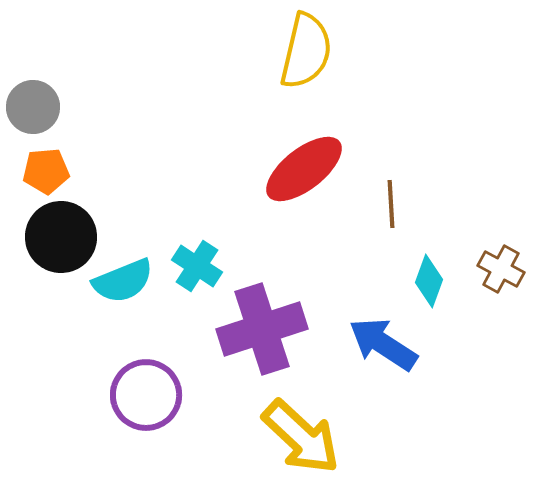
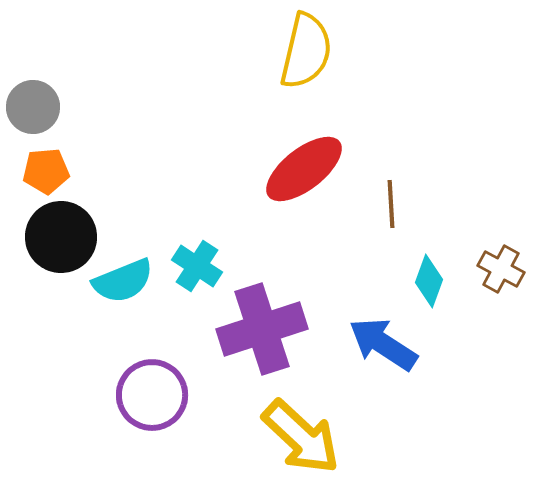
purple circle: moved 6 px right
